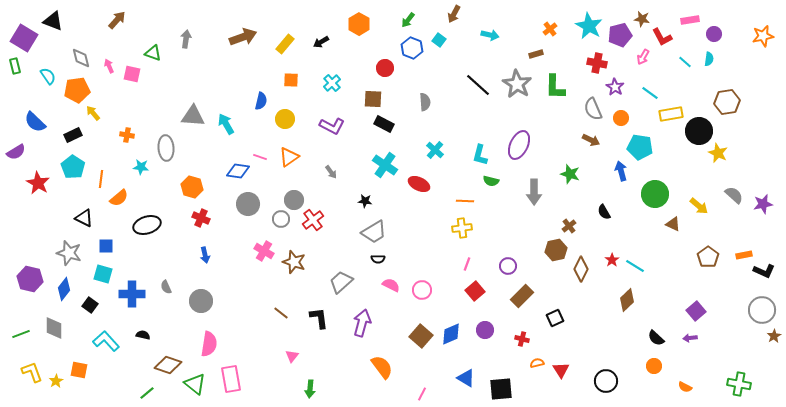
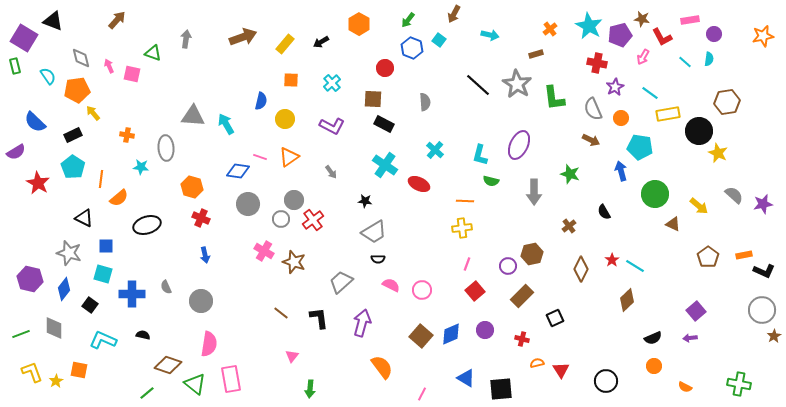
green L-shape at (555, 87): moved 1 px left, 11 px down; rotated 8 degrees counterclockwise
purple star at (615, 87): rotated 12 degrees clockwise
yellow rectangle at (671, 114): moved 3 px left
brown hexagon at (556, 250): moved 24 px left, 4 px down
black semicircle at (656, 338): moved 3 px left; rotated 66 degrees counterclockwise
cyan L-shape at (106, 341): moved 3 px left, 1 px up; rotated 24 degrees counterclockwise
